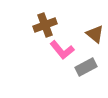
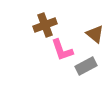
pink L-shape: rotated 20 degrees clockwise
gray rectangle: moved 1 px up
